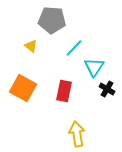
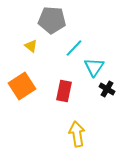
orange square: moved 1 px left, 2 px up; rotated 28 degrees clockwise
